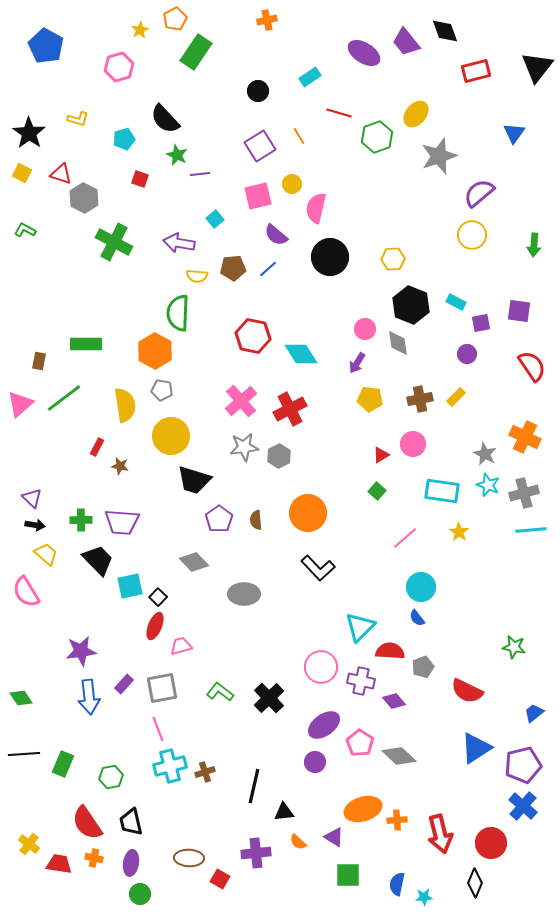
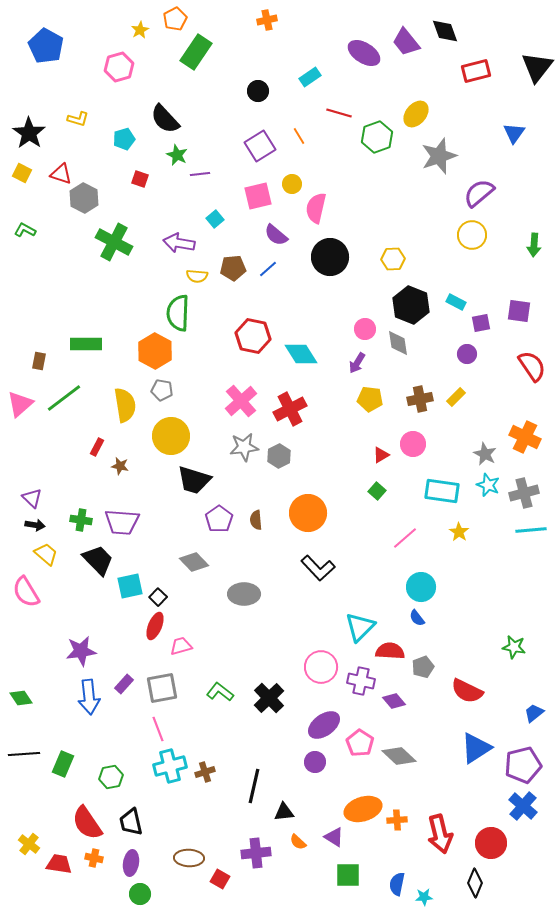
green cross at (81, 520): rotated 10 degrees clockwise
